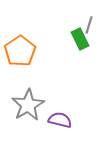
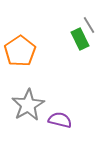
gray line: rotated 48 degrees counterclockwise
